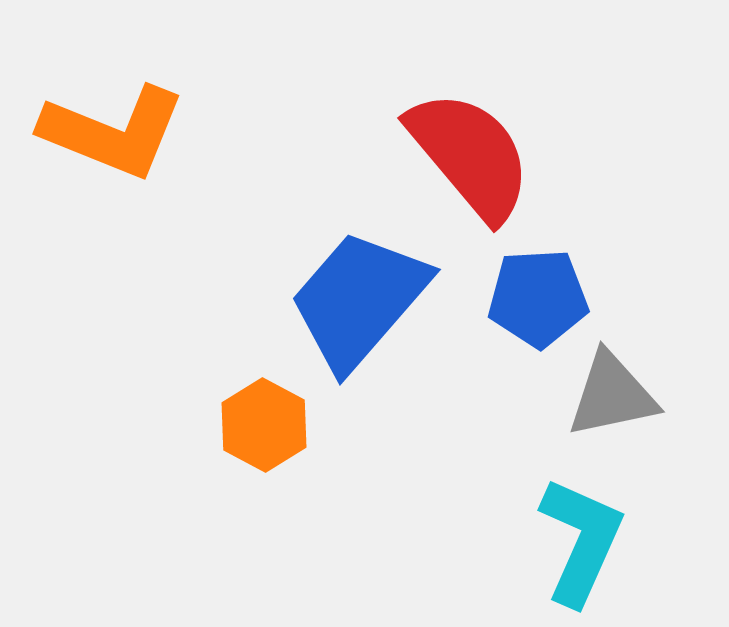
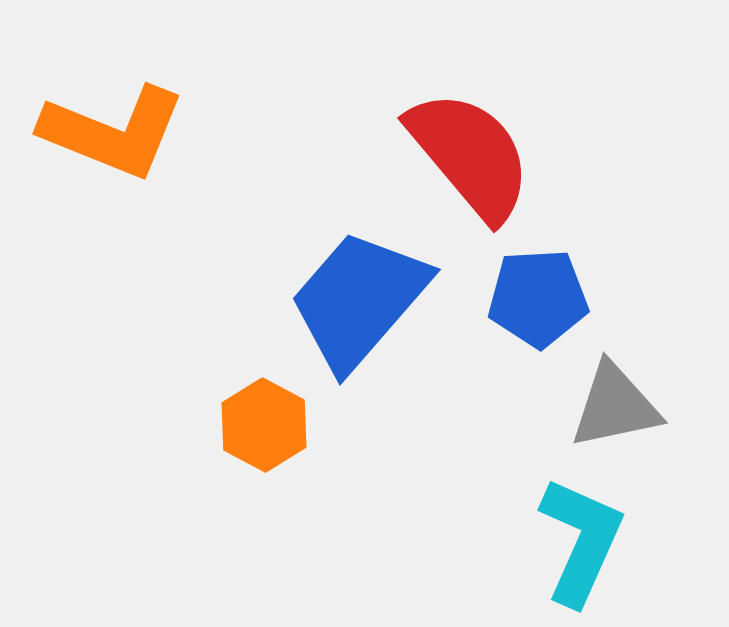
gray triangle: moved 3 px right, 11 px down
